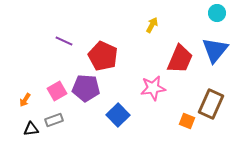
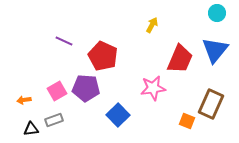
orange arrow: moved 1 px left; rotated 48 degrees clockwise
